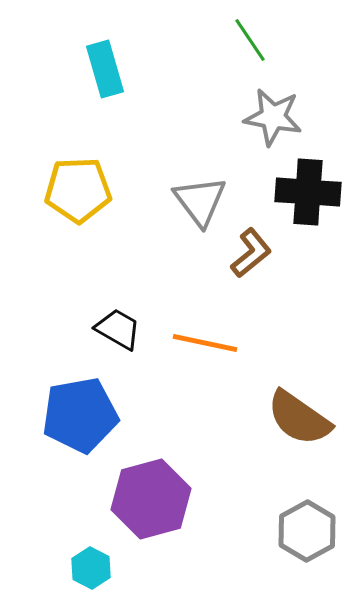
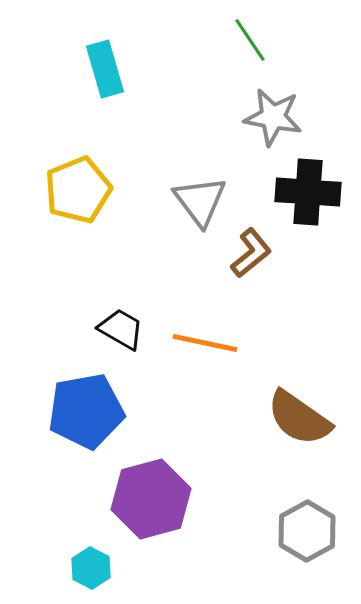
yellow pentagon: rotated 20 degrees counterclockwise
black trapezoid: moved 3 px right
blue pentagon: moved 6 px right, 4 px up
